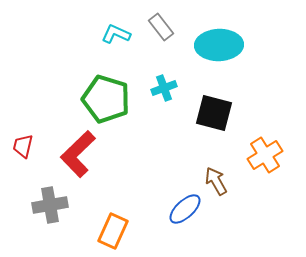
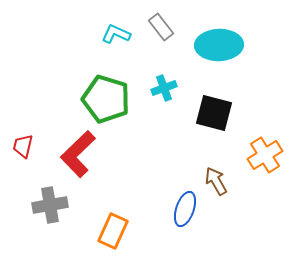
blue ellipse: rotated 28 degrees counterclockwise
